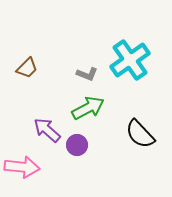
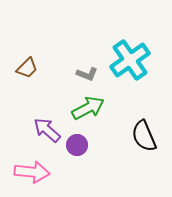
black semicircle: moved 4 px right, 2 px down; rotated 20 degrees clockwise
pink arrow: moved 10 px right, 5 px down
